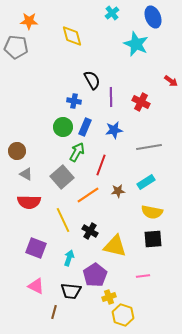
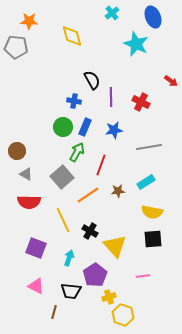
yellow triangle: rotated 35 degrees clockwise
